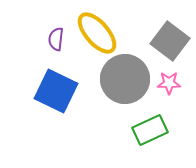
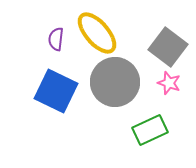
gray square: moved 2 px left, 6 px down
gray circle: moved 10 px left, 3 px down
pink star: rotated 20 degrees clockwise
